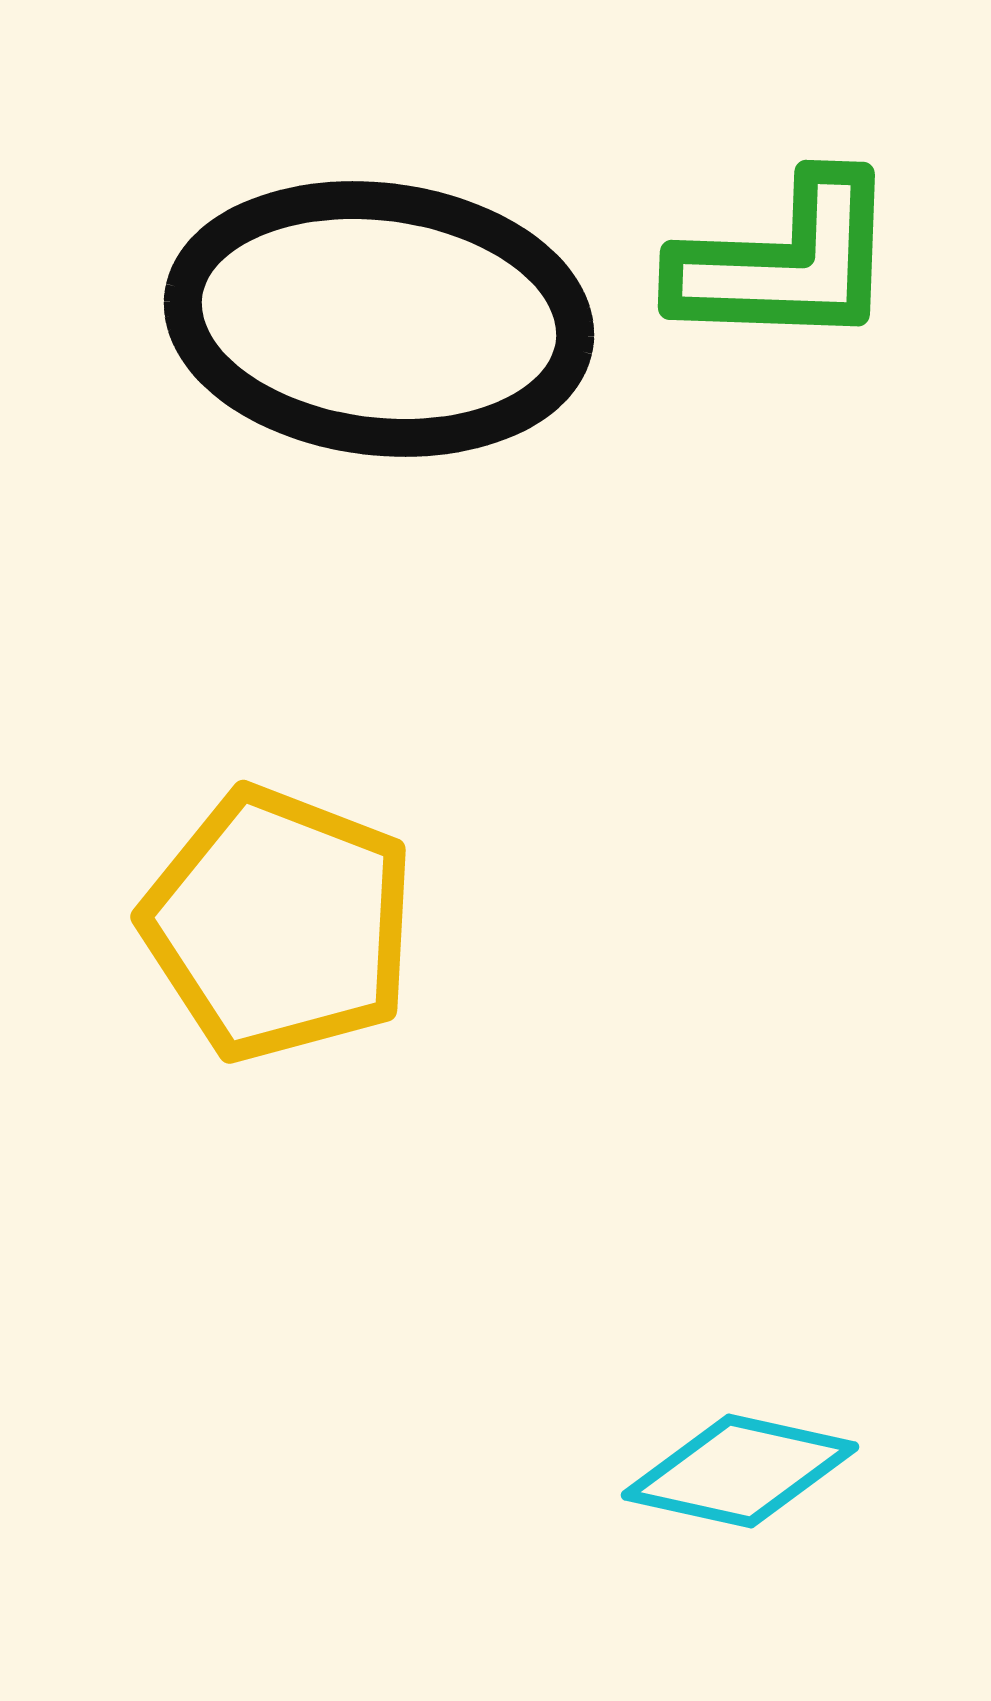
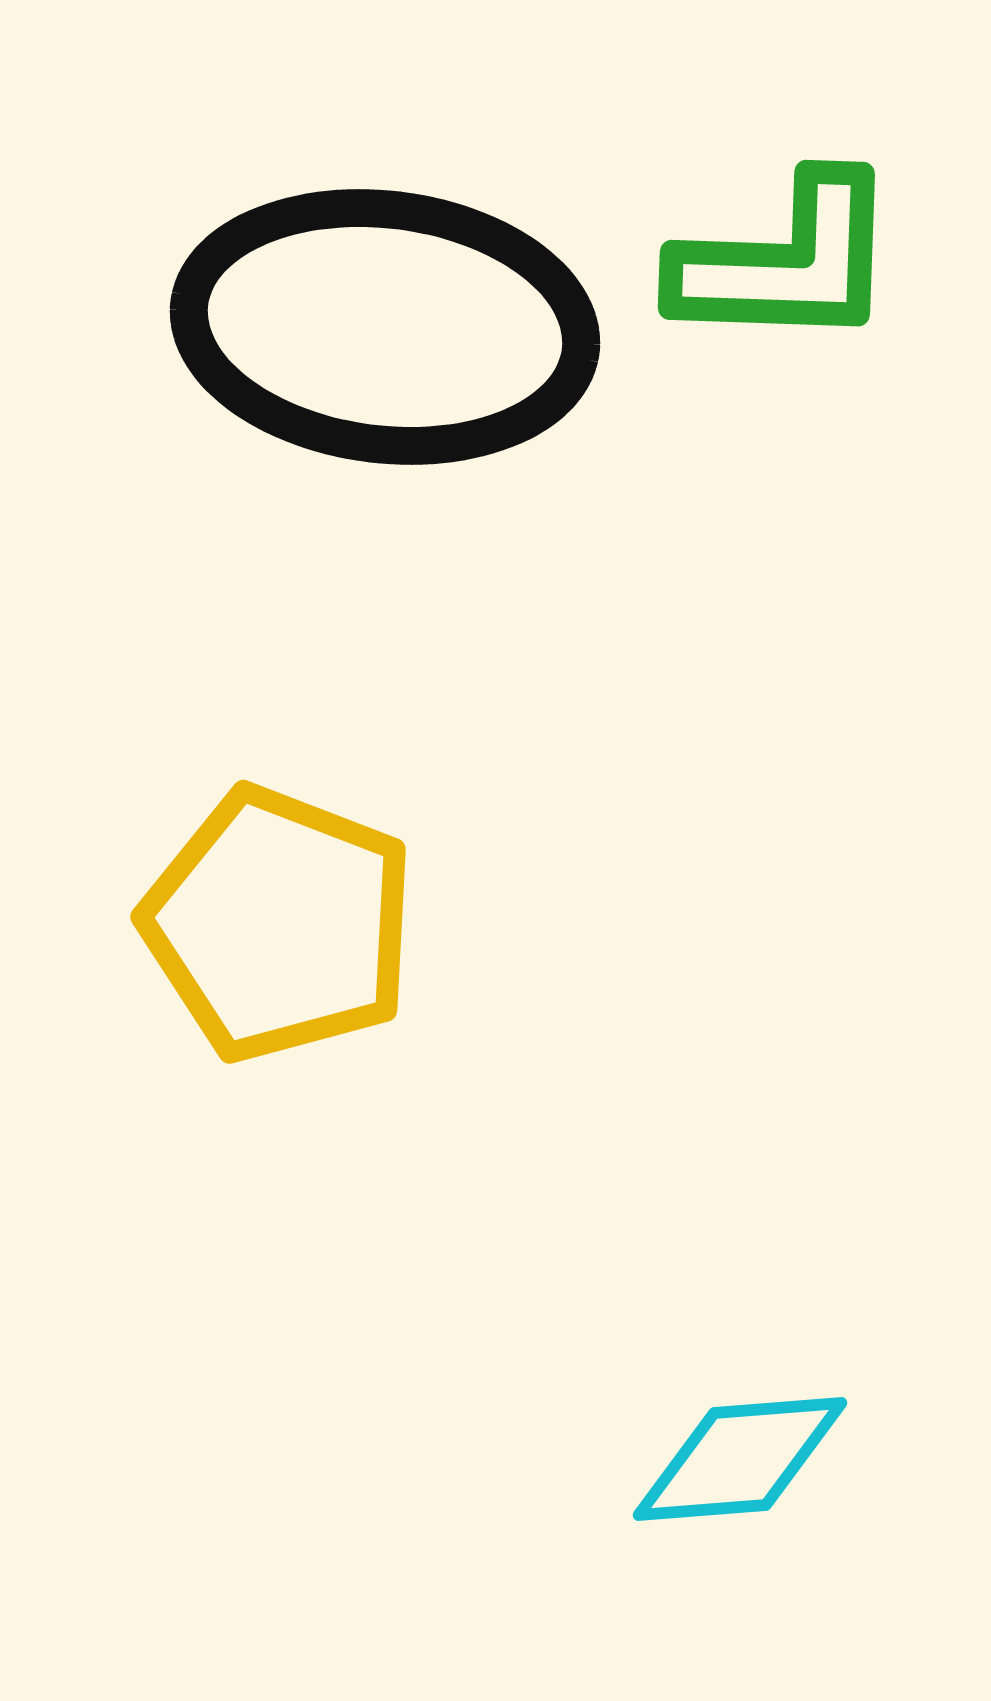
black ellipse: moved 6 px right, 8 px down
cyan diamond: moved 12 px up; rotated 17 degrees counterclockwise
